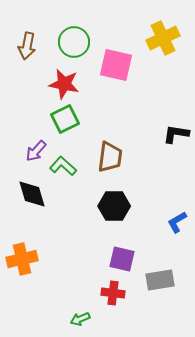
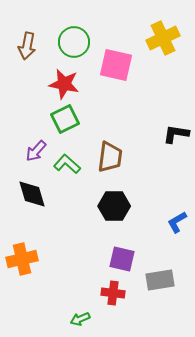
green L-shape: moved 4 px right, 2 px up
